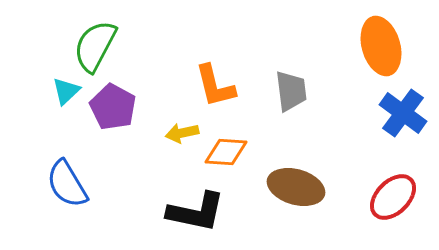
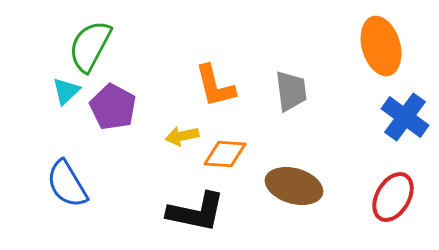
green semicircle: moved 5 px left
blue cross: moved 2 px right, 4 px down
yellow arrow: moved 3 px down
orange diamond: moved 1 px left, 2 px down
brown ellipse: moved 2 px left, 1 px up
red ellipse: rotated 15 degrees counterclockwise
